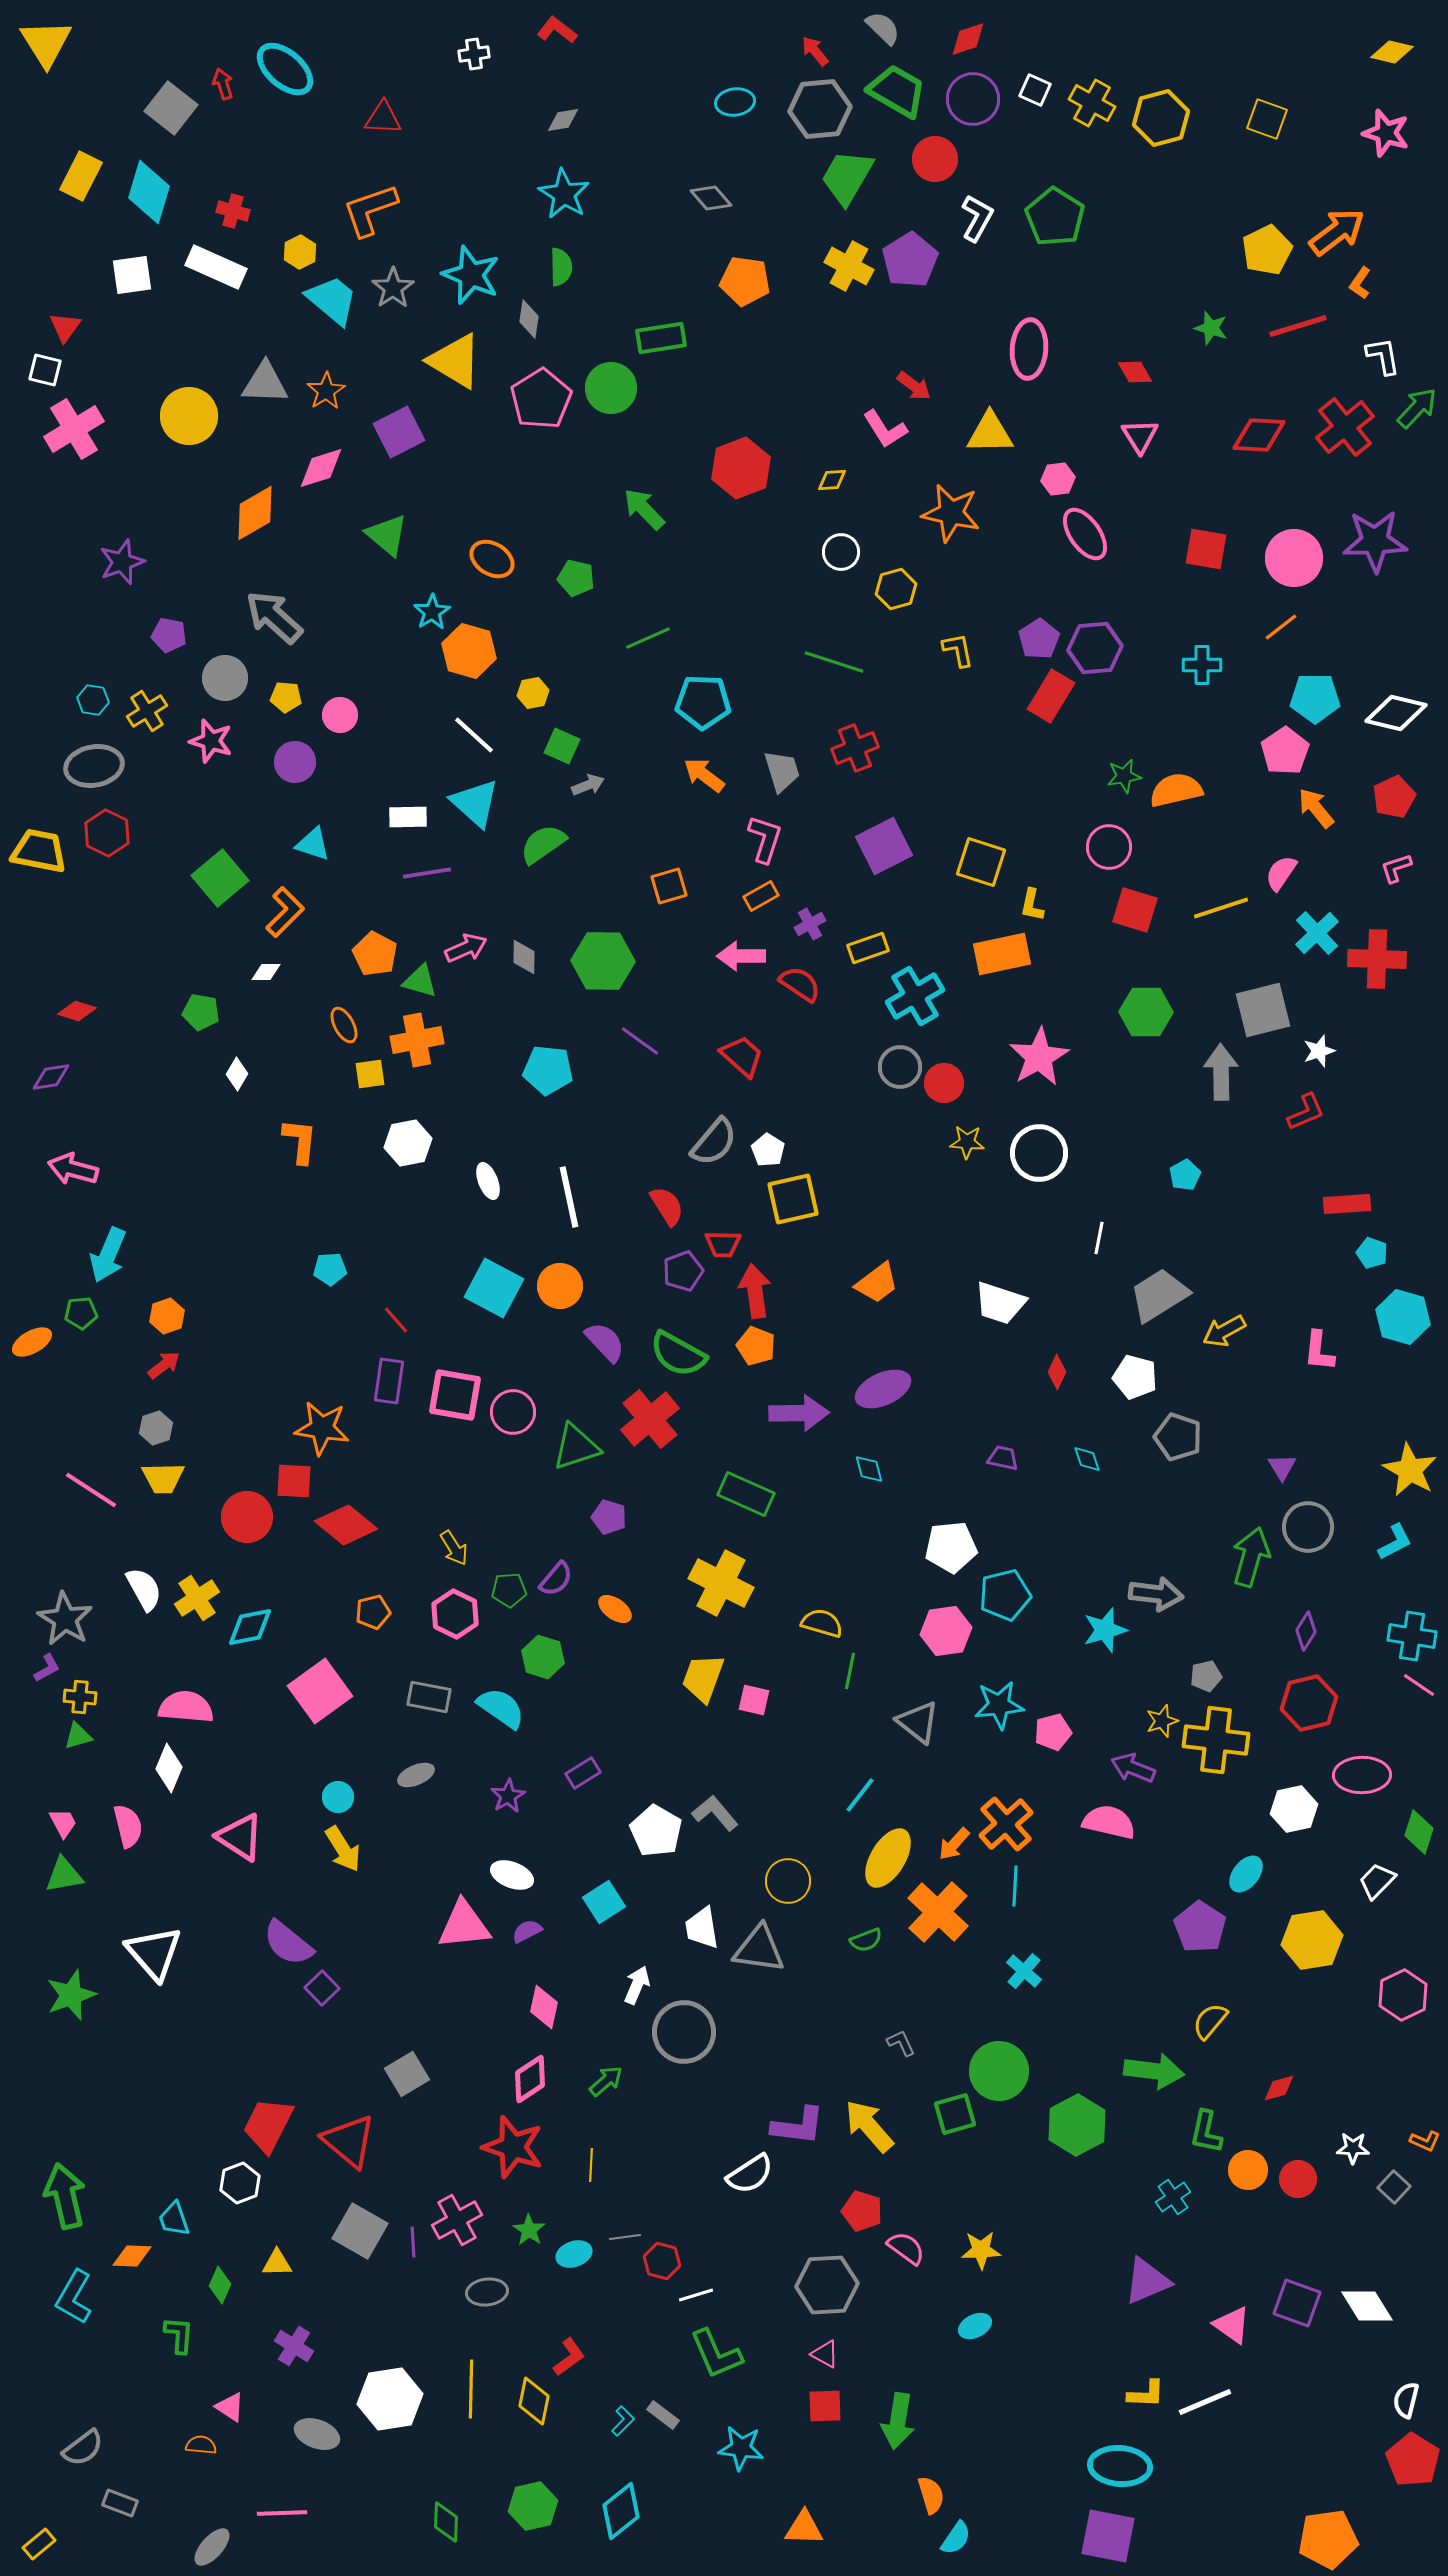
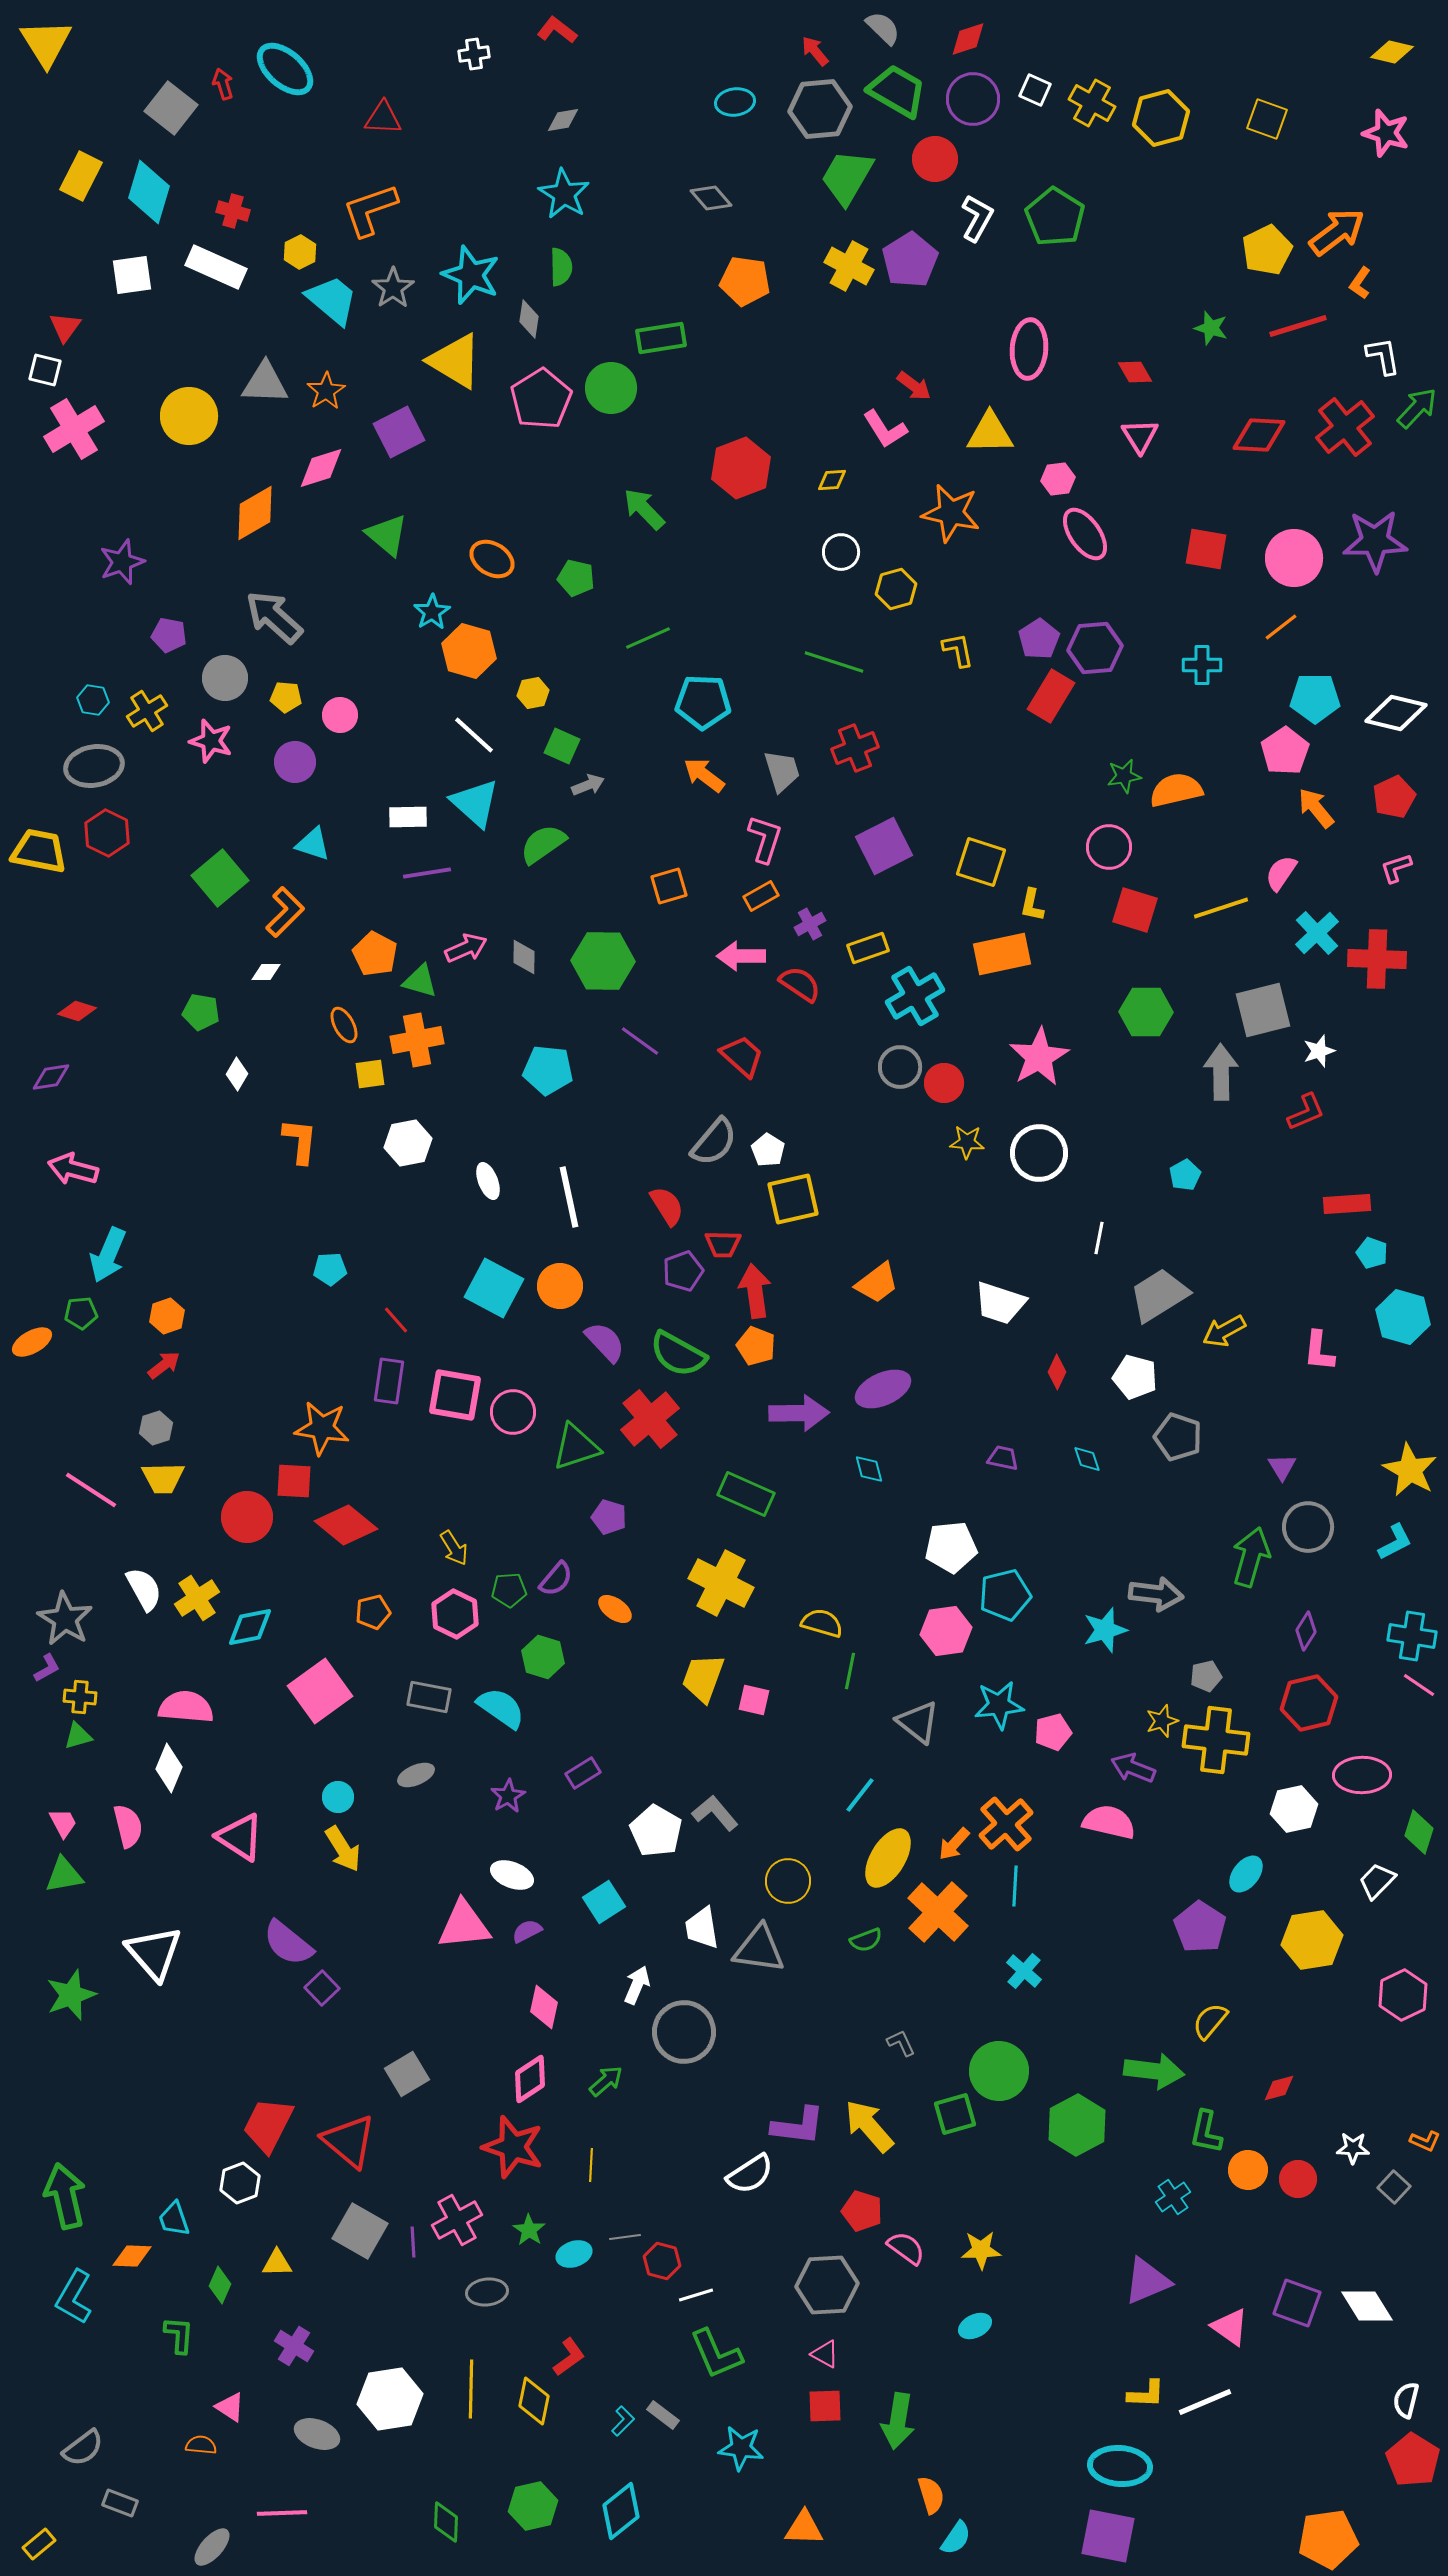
pink triangle at (1232, 2325): moved 2 px left, 2 px down
